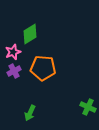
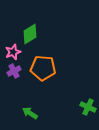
green arrow: rotated 98 degrees clockwise
